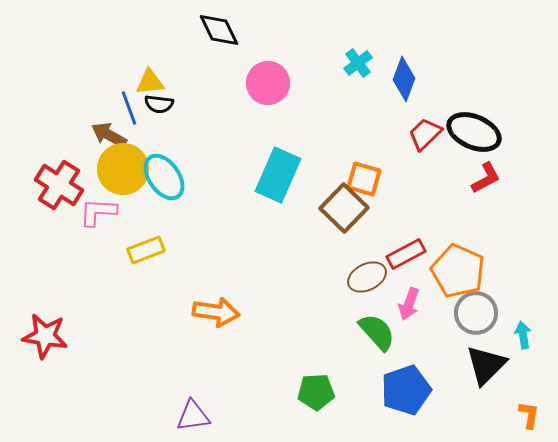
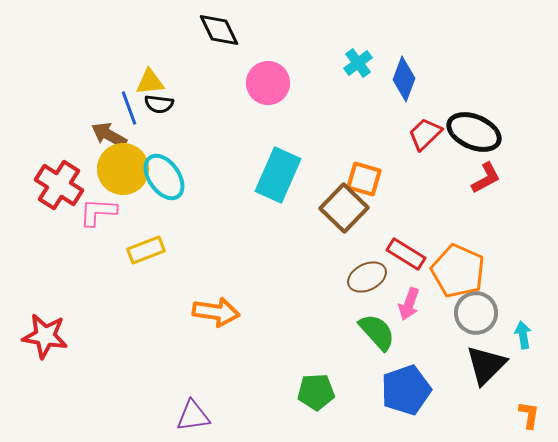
red rectangle: rotated 60 degrees clockwise
